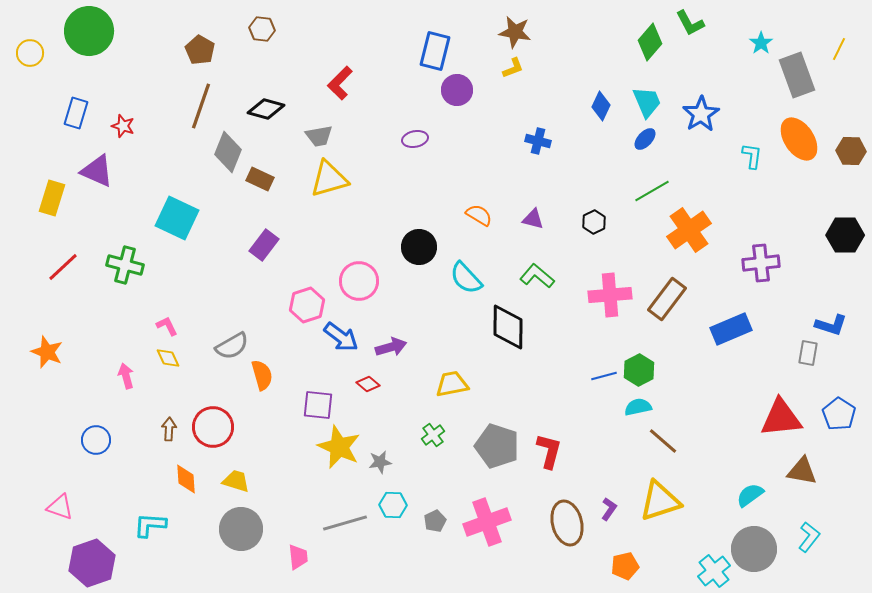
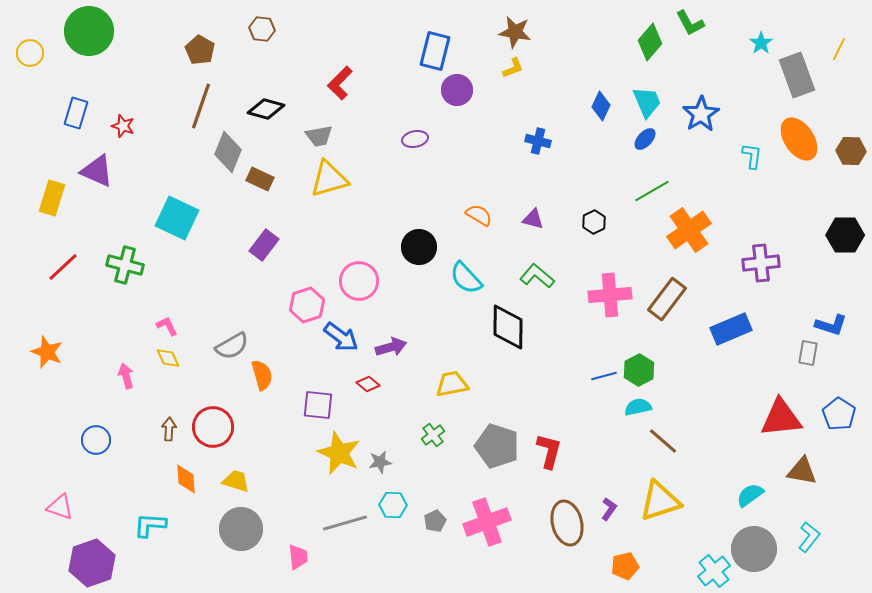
yellow star at (339, 447): moved 6 px down
